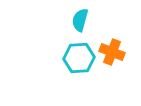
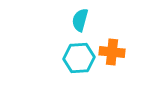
orange cross: rotated 15 degrees counterclockwise
